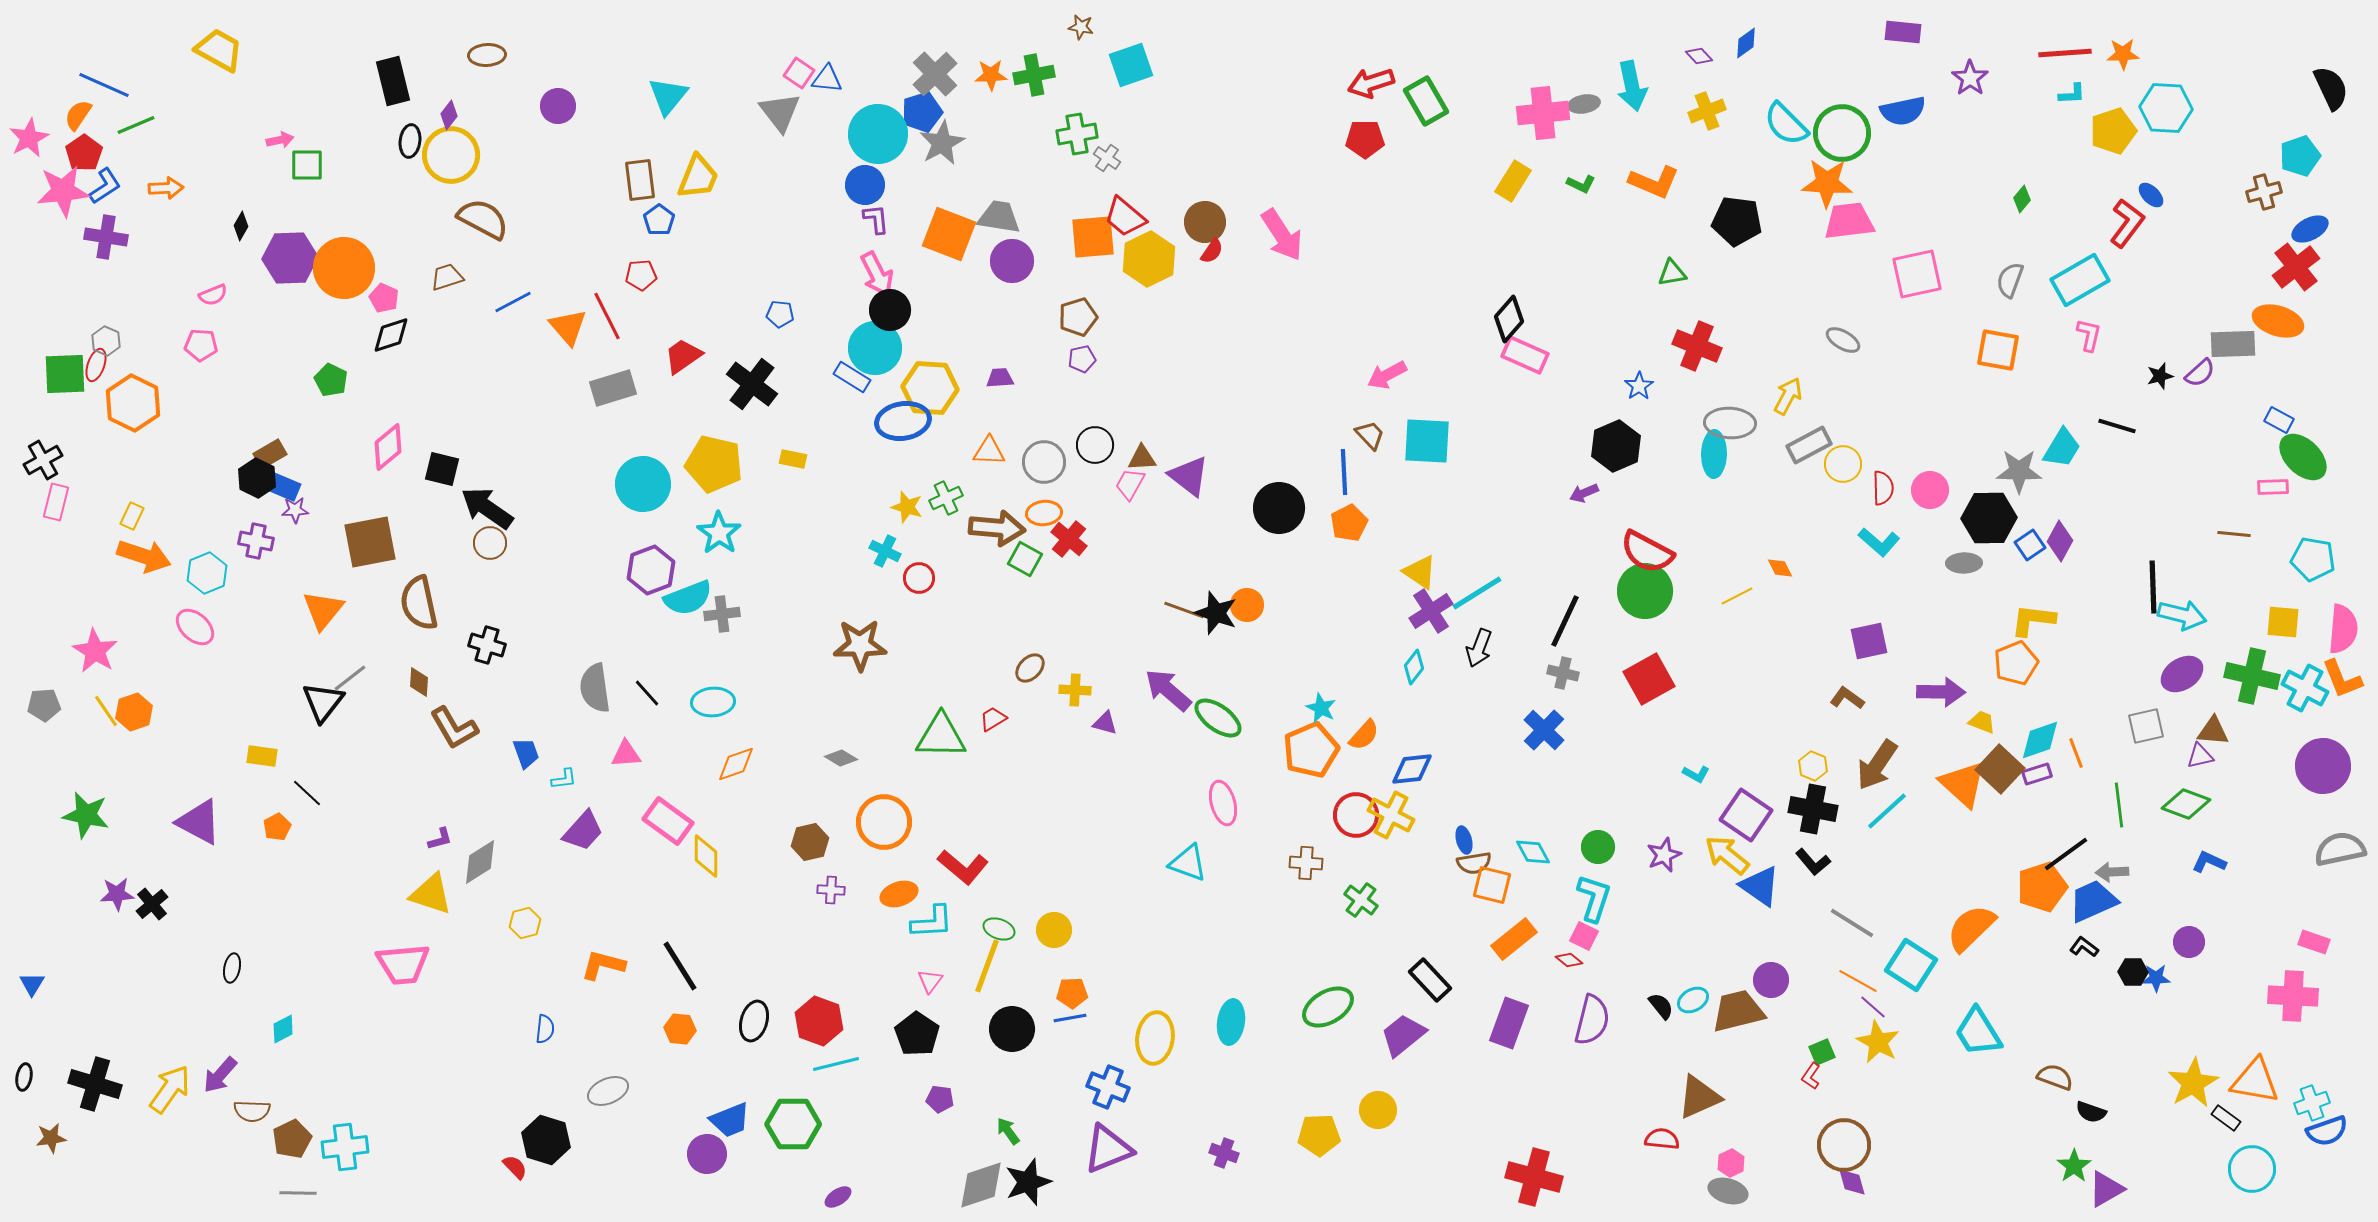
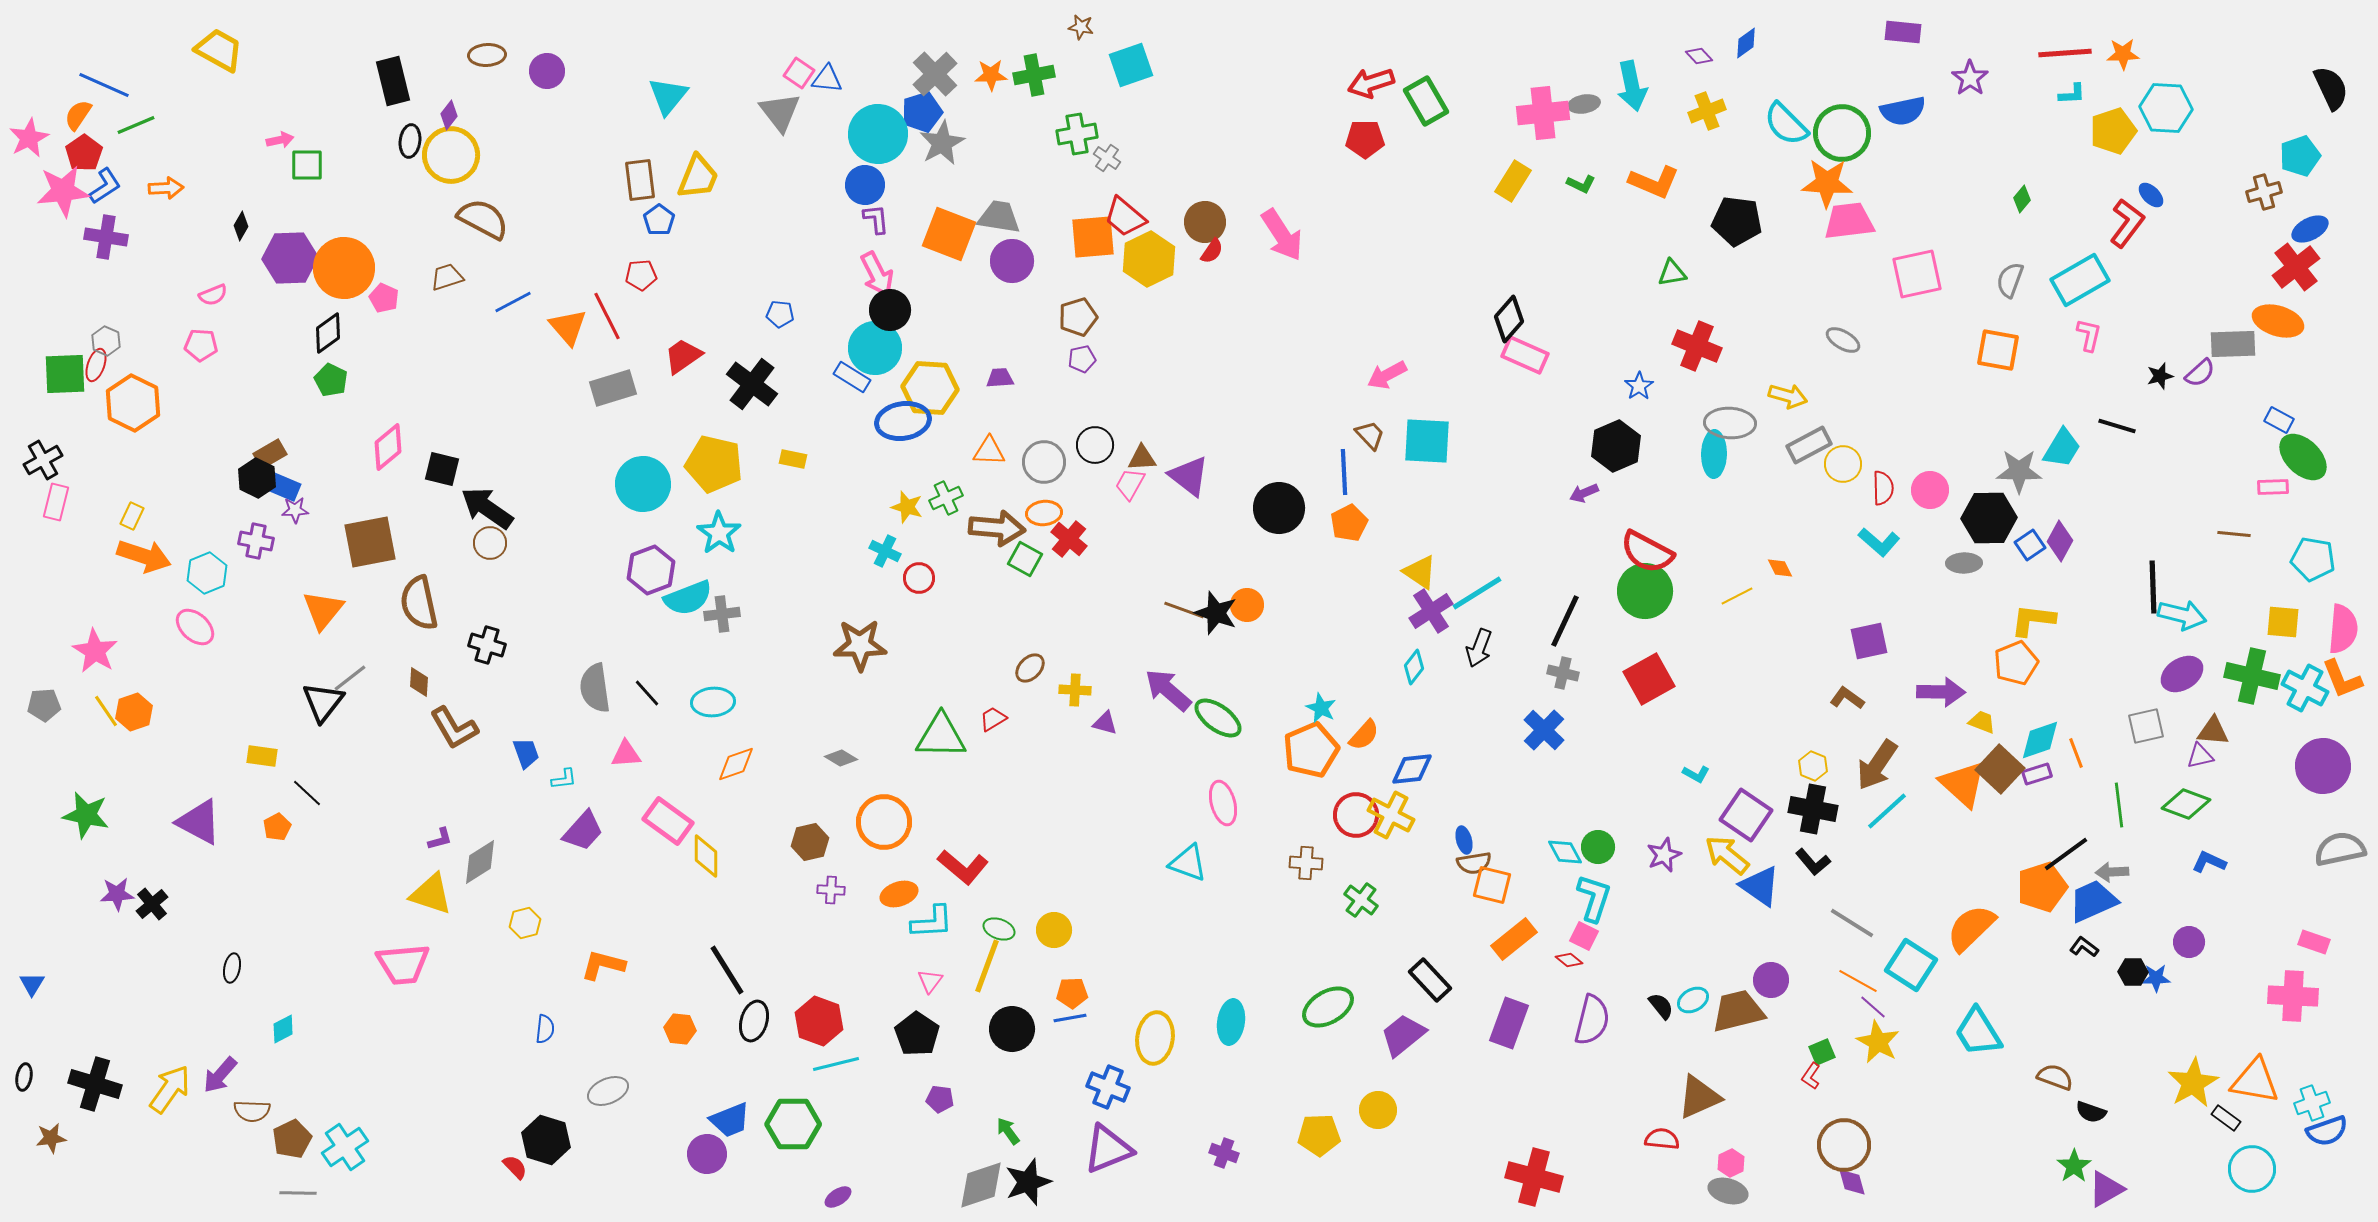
purple circle at (558, 106): moved 11 px left, 35 px up
black diamond at (391, 335): moved 63 px left, 2 px up; rotated 18 degrees counterclockwise
yellow arrow at (1788, 396): rotated 78 degrees clockwise
cyan diamond at (1533, 852): moved 32 px right
black line at (680, 966): moved 47 px right, 4 px down
cyan cross at (345, 1147): rotated 27 degrees counterclockwise
